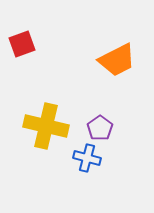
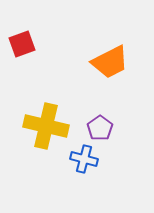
orange trapezoid: moved 7 px left, 2 px down
blue cross: moved 3 px left, 1 px down
